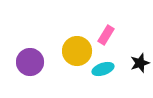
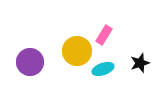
pink rectangle: moved 2 px left
